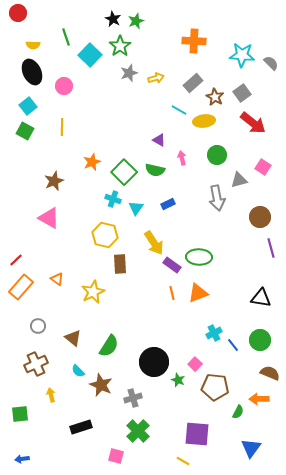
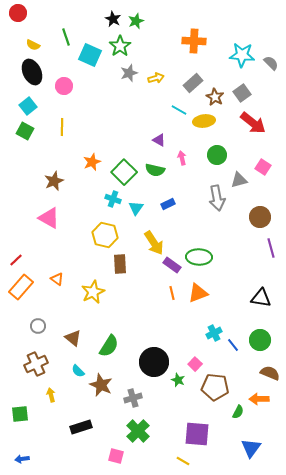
yellow semicircle at (33, 45): rotated 24 degrees clockwise
cyan square at (90, 55): rotated 20 degrees counterclockwise
